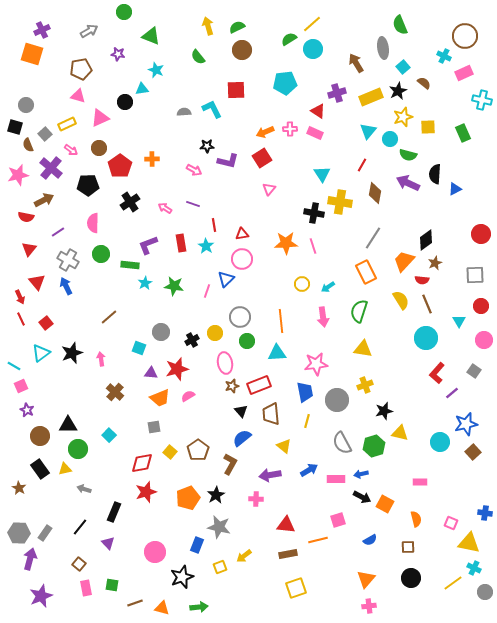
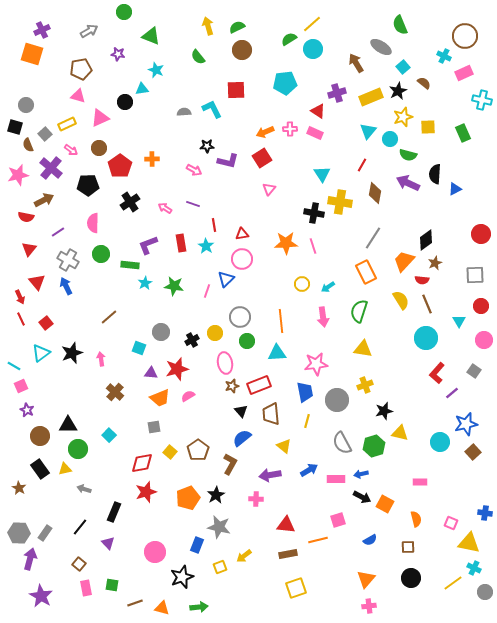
gray ellipse at (383, 48): moved 2 px left, 1 px up; rotated 50 degrees counterclockwise
purple star at (41, 596): rotated 20 degrees counterclockwise
